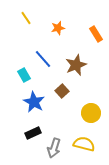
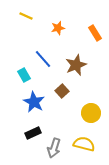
yellow line: moved 2 px up; rotated 32 degrees counterclockwise
orange rectangle: moved 1 px left, 1 px up
